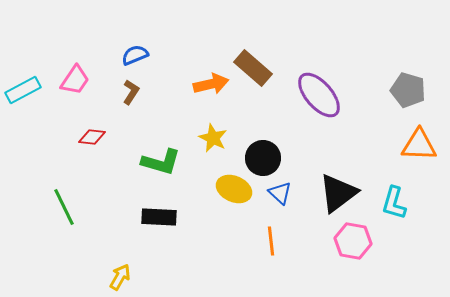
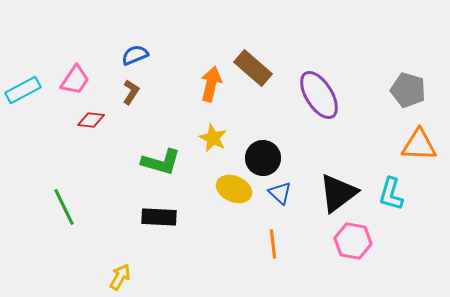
orange arrow: rotated 64 degrees counterclockwise
purple ellipse: rotated 9 degrees clockwise
red diamond: moved 1 px left, 17 px up
cyan L-shape: moved 3 px left, 9 px up
orange line: moved 2 px right, 3 px down
